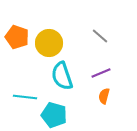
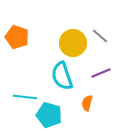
yellow circle: moved 24 px right
orange semicircle: moved 17 px left, 7 px down
cyan pentagon: moved 5 px left
